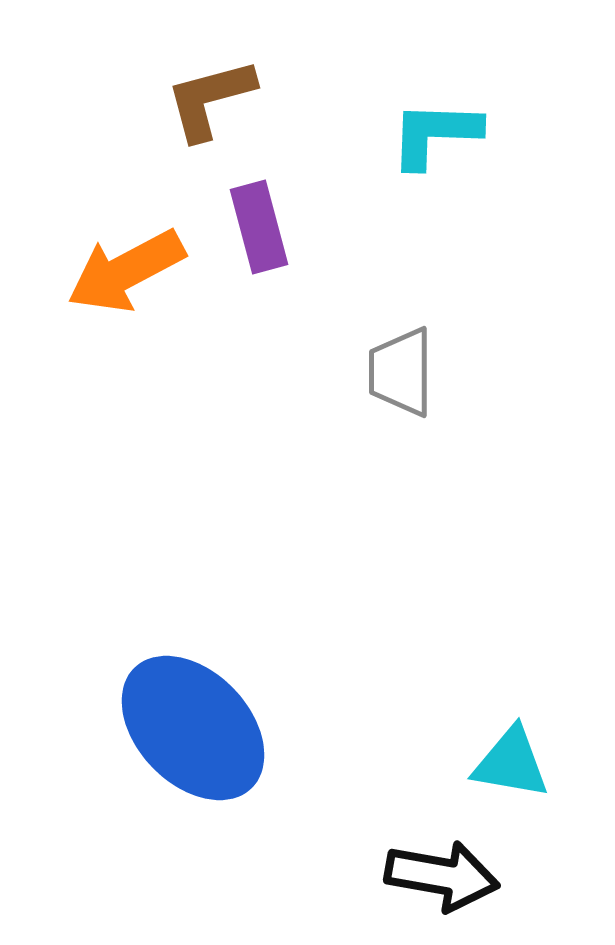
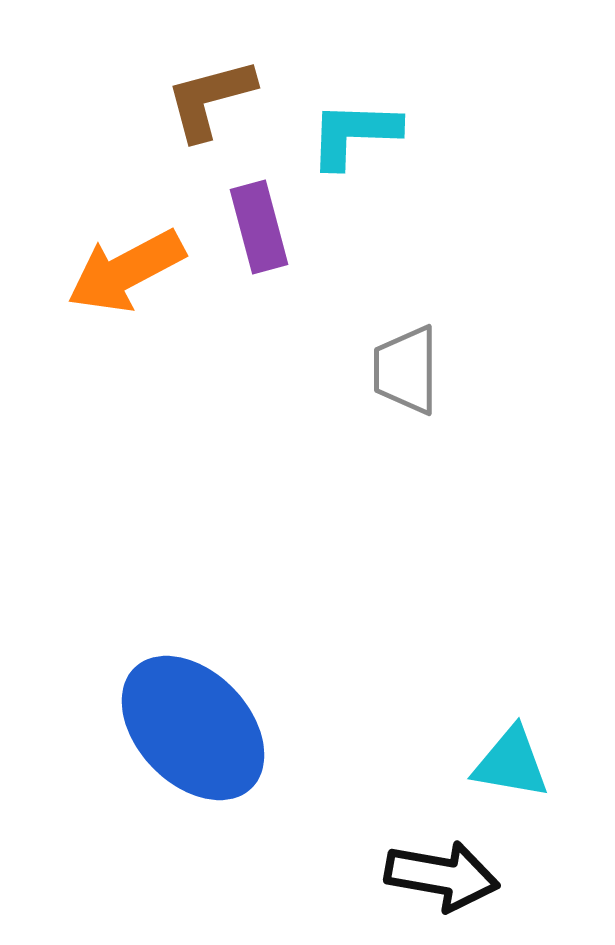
cyan L-shape: moved 81 px left
gray trapezoid: moved 5 px right, 2 px up
